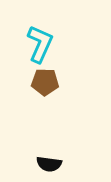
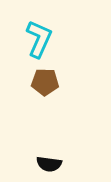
cyan L-shape: moved 1 px left, 5 px up
